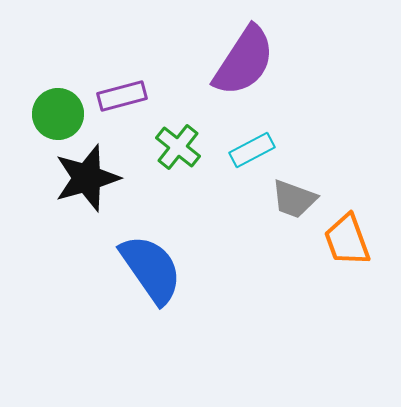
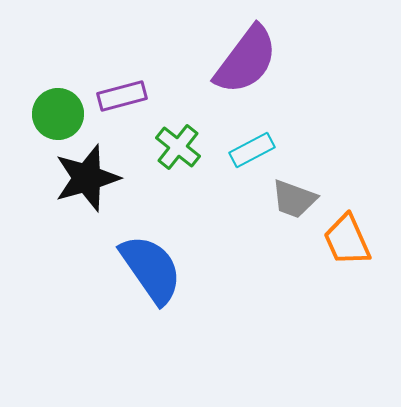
purple semicircle: moved 2 px right, 1 px up; rotated 4 degrees clockwise
orange trapezoid: rotated 4 degrees counterclockwise
